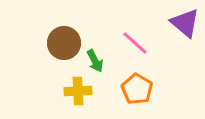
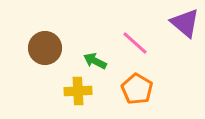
brown circle: moved 19 px left, 5 px down
green arrow: rotated 145 degrees clockwise
